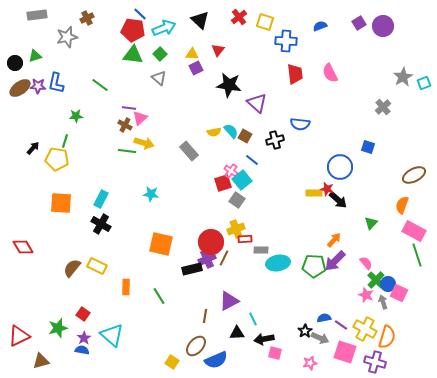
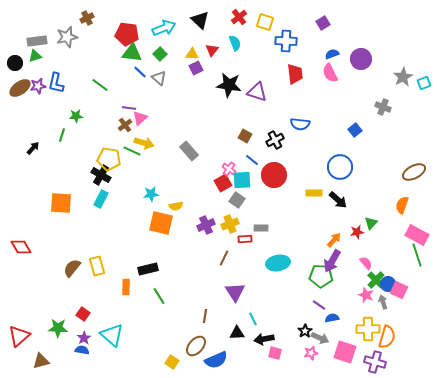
blue line at (140, 14): moved 58 px down
gray rectangle at (37, 15): moved 26 px down
purple square at (359, 23): moved 36 px left
blue semicircle at (320, 26): moved 12 px right, 28 px down
purple circle at (383, 26): moved 22 px left, 33 px down
red pentagon at (133, 30): moved 6 px left, 4 px down
red triangle at (218, 50): moved 6 px left
green triangle at (133, 55): moved 1 px left, 2 px up
purple star at (38, 86): rotated 14 degrees counterclockwise
purple triangle at (257, 103): moved 11 px up; rotated 25 degrees counterclockwise
gray cross at (383, 107): rotated 28 degrees counterclockwise
brown cross at (125, 125): rotated 24 degrees clockwise
cyan semicircle at (231, 131): moved 4 px right, 88 px up; rotated 21 degrees clockwise
yellow semicircle at (214, 132): moved 38 px left, 74 px down
black cross at (275, 140): rotated 12 degrees counterclockwise
green line at (65, 141): moved 3 px left, 6 px up
blue square at (368, 147): moved 13 px left, 17 px up; rotated 32 degrees clockwise
green line at (127, 151): moved 5 px right; rotated 18 degrees clockwise
yellow pentagon at (57, 159): moved 52 px right
pink cross at (231, 171): moved 2 px left, 2 px up
brown ellipse at (414, 175): moved 3 px up
cyan square at (242, 180): rotated 36 degrees clockwise
red square at (223, 183): rotated 12 degrees counterclockwise
red star at (327, 189): moved 30 px right, 43 px down; rotated 24 degrees counterclockwise
cyan star at (151, 194): rotated 14 degrees counterclockwise
black cross at (101, 224): moved 49 px up
yellow cross at (236, 229): moved 6 px left, 5 px up
pink rectangle at (414, 231): moved 3 px right, 4 px down
red circle at (211, 242): moved 63 px right, 67 px up
orange square at (161, 244): moved 21 px up
red diamond at (23, 247): moved 2 px left
gray rectangle at (261, 250): moved 22 px up
purple cross at (207, 259): moved 1 px left, 34 px up
purple arrow at (335, 261): moved 3 px left; rotated 15 degrees counterclockwise
yellow rectangle at (97, 266): rotated 48 degrees clockwise
green pentagon at (314, 266): moved 7 px right, 10 px down
black rectangle at (192, 269): moved 44 px left
pink square at (399, 293): moved 3 px up
purple triangle at (229, 301): moved 6 px right, 9 px up; rotated 35 degrees counterclockwise
blue semicircle at (324, 318): moved 8 px right
purple line at (341, 325): moved 22 px left, 20 px up
green star at (58, 328): rotated 18 degrees clockwise
yellow cross at (365, 329): moved 3 px right; rotated 30 degrees counterclockwise
red triangle at (19, 336): rotated 15 degrees counterclockwise
pink star at (310, 363): moved 1 px right, 10 px up
